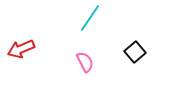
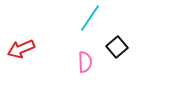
black square: moved 18 px left, 5 px up
pink semicircle: rotated 25 degrees clockwise
